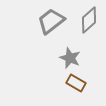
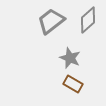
gray diamond: moved 1 px left
brown rectangle: moved 3 px left, 1 px down
